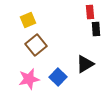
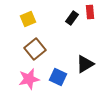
yellow square: moved 1 px up
black rectangle: moved 24 px left, 11 px up; rotated 40 degrees clockwise
brown square: moved 1 px left, 4 px down
blue square: rotated 18 degrees counterclockwise
